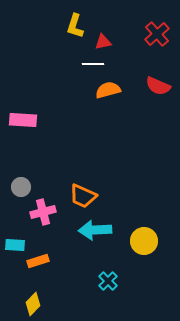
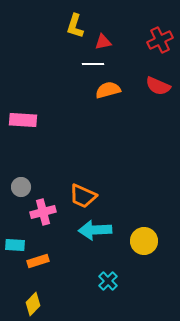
red cross: moved 3 px right, 6 px down; rotated 15 degrees clockwise
